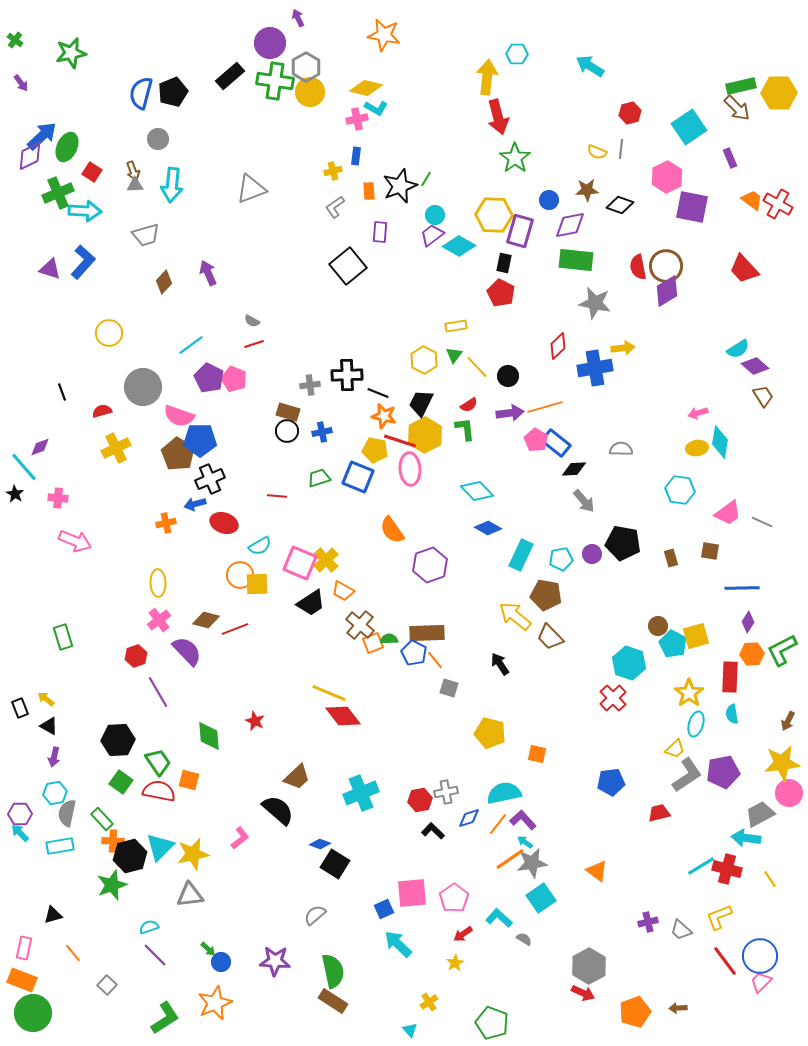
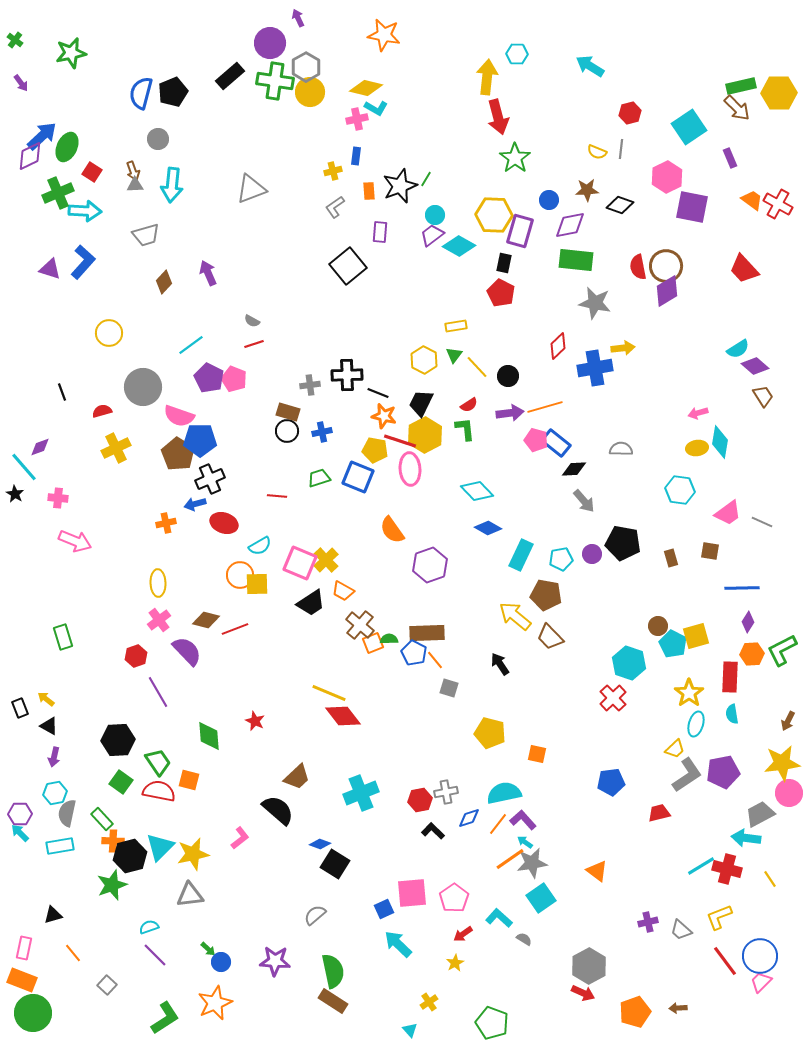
pink pentagon at (536, 440): rotated 15 degrees counterclockwise
